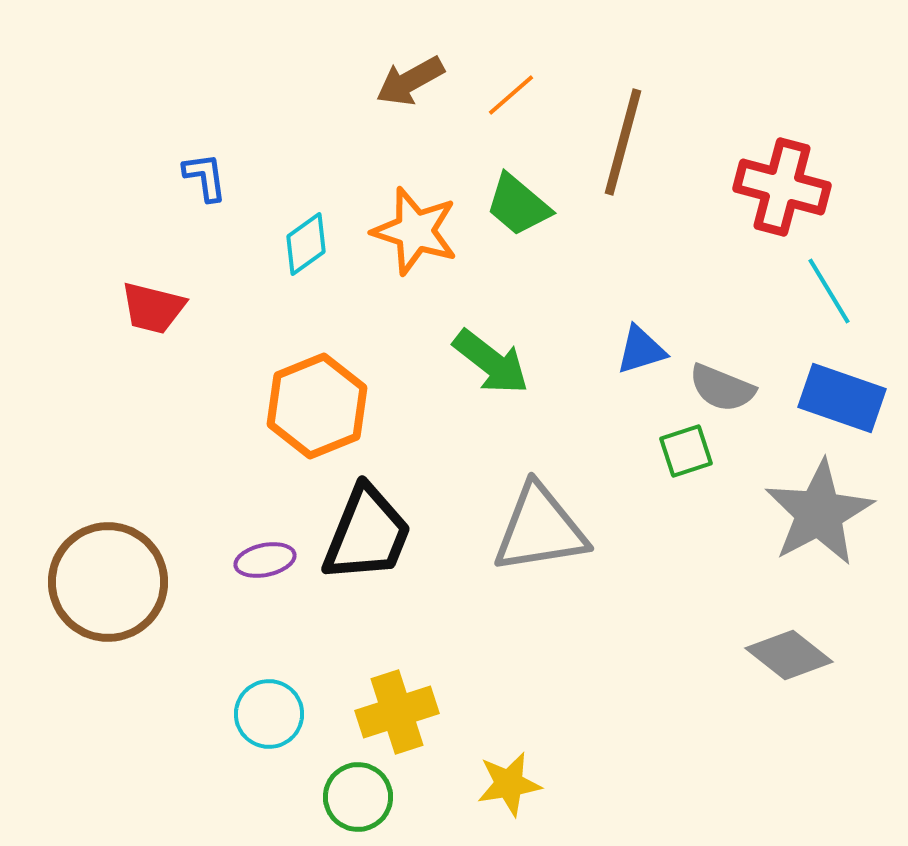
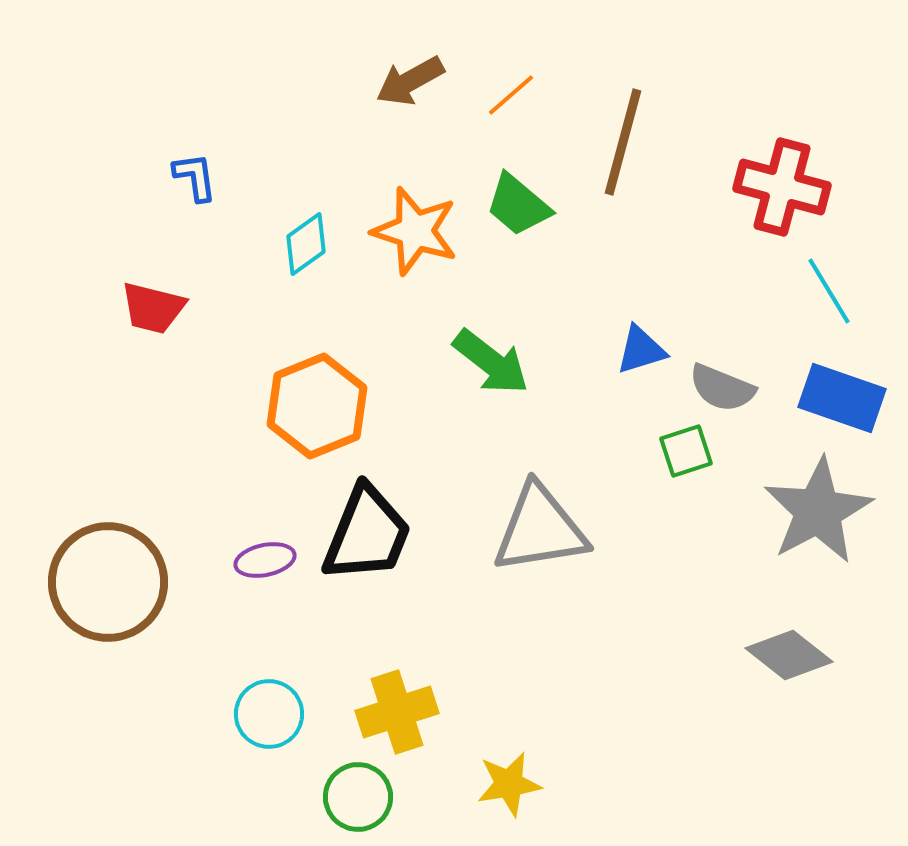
blue L-shape: moved 10 px left
gray star: moved 1 px left, 2 px up
